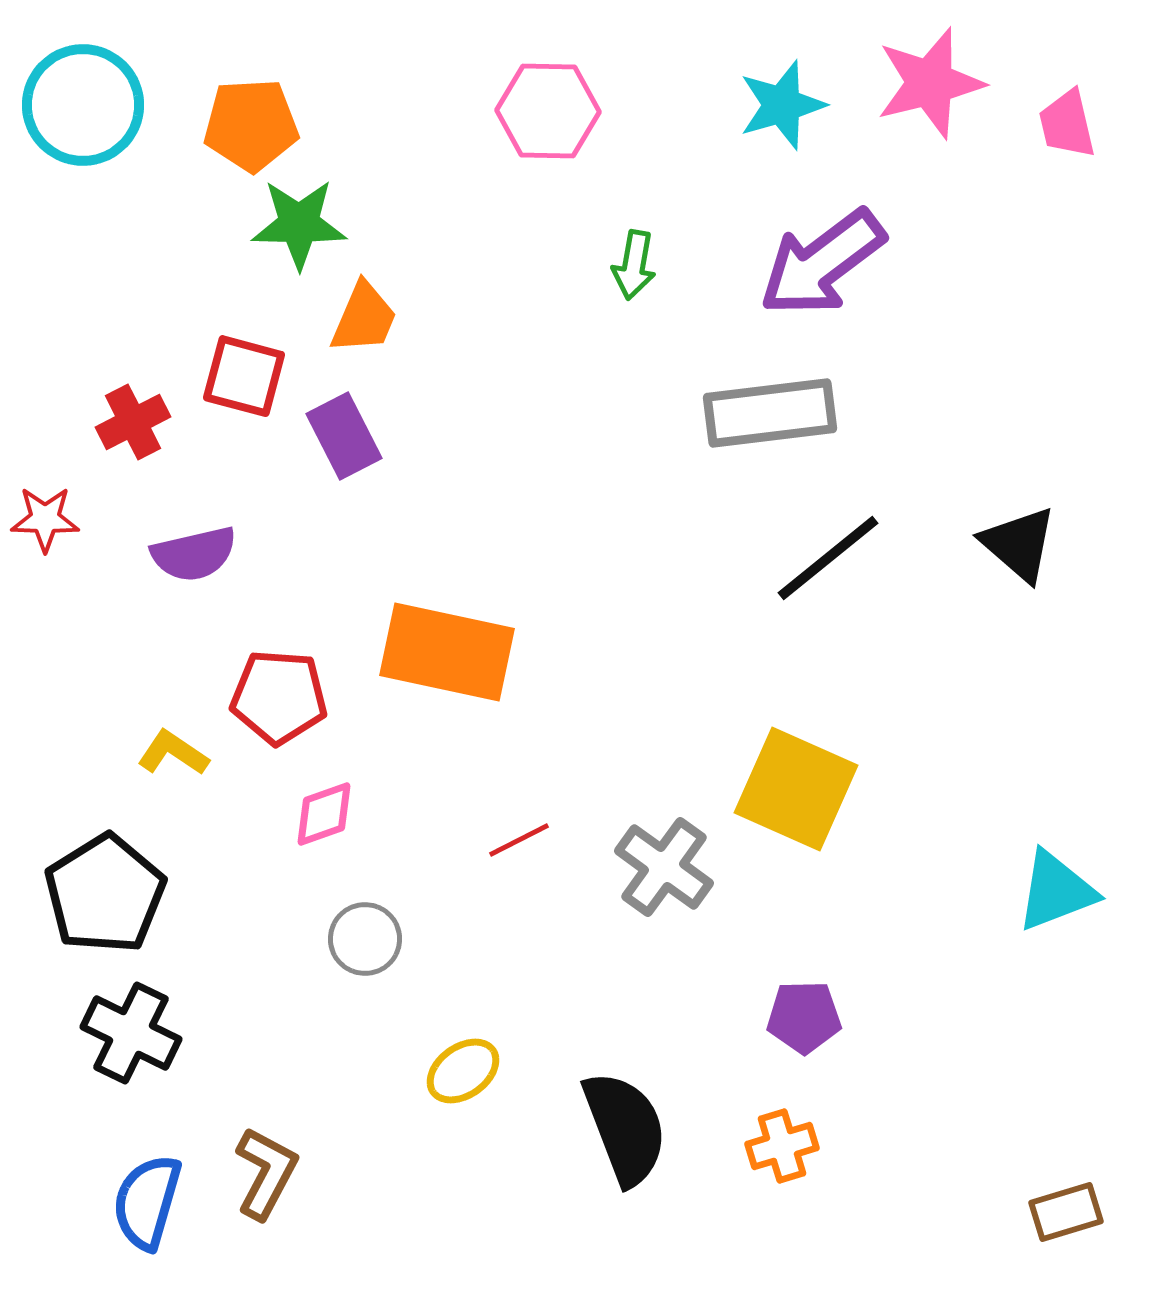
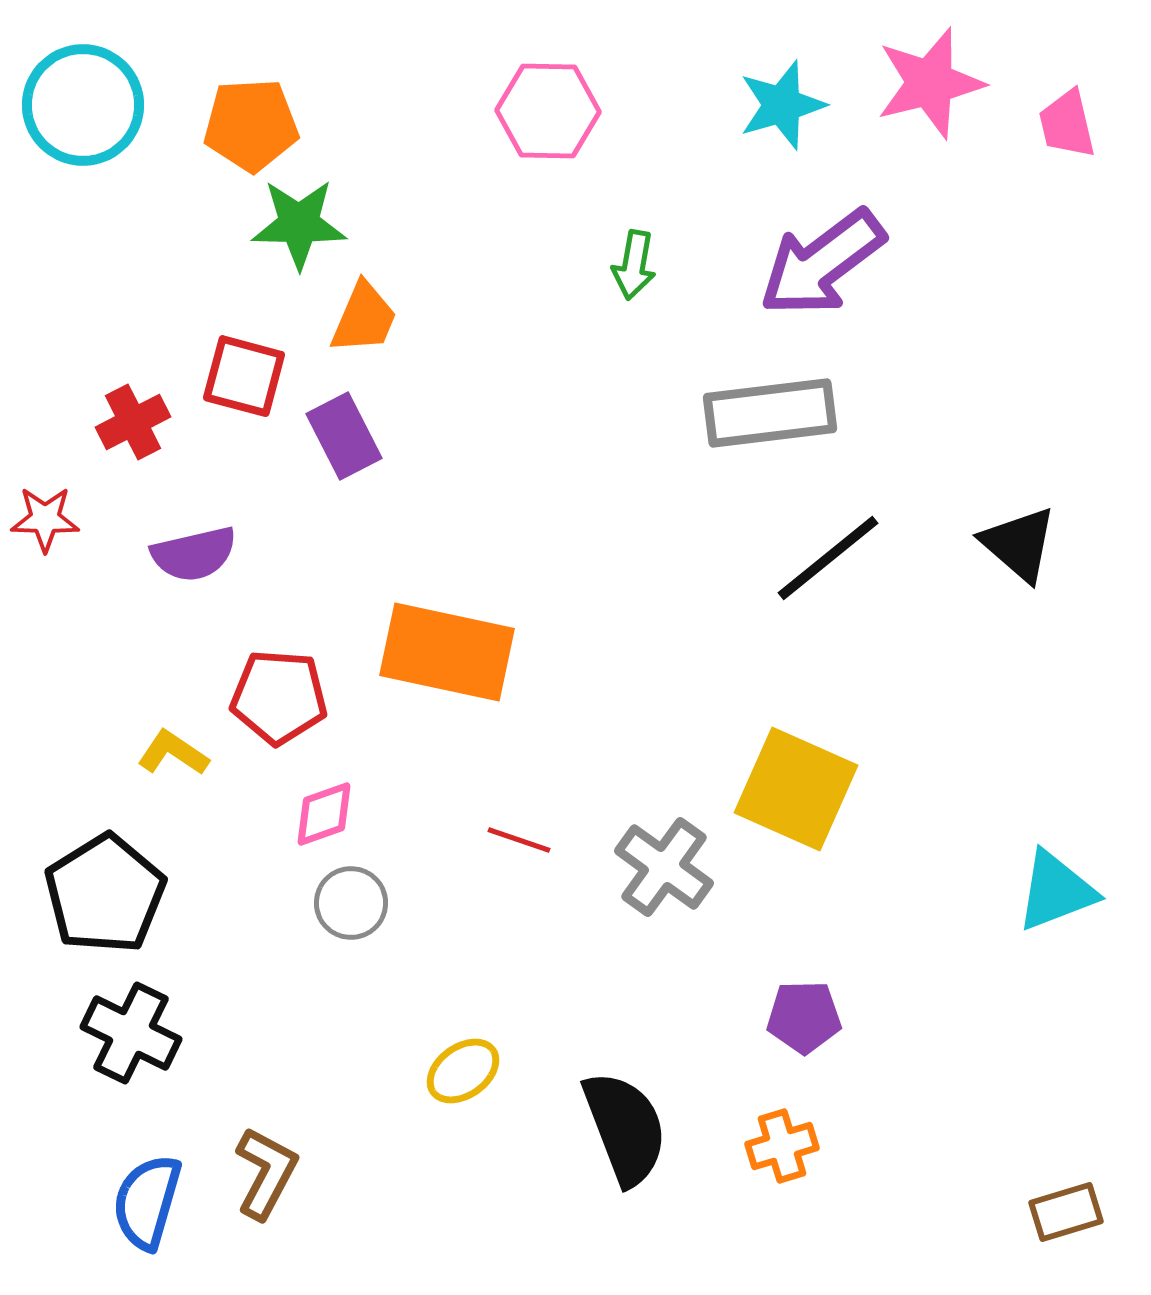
red line: rotated 46 degrees clockwise
gray circle: moved 14 px left, 36 px up
